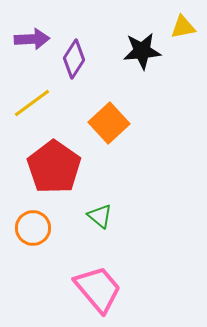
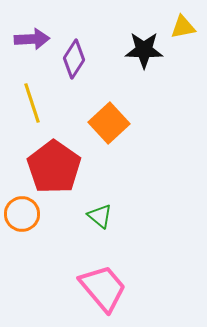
black star: moved 2 px right, 1 px up; rotated 6 degrees clockwise
yellow line: rotated 72 degrees counterclockwise
orange circle: moved 11 px left, 14 px up
pink trapezoid: moved 5 px right, 1 px up
